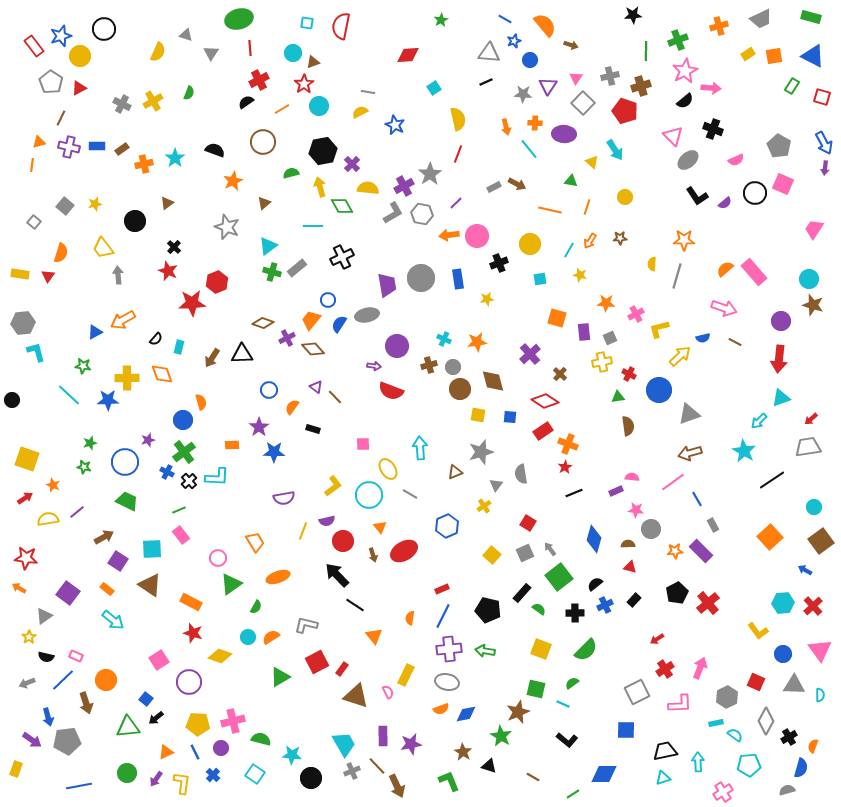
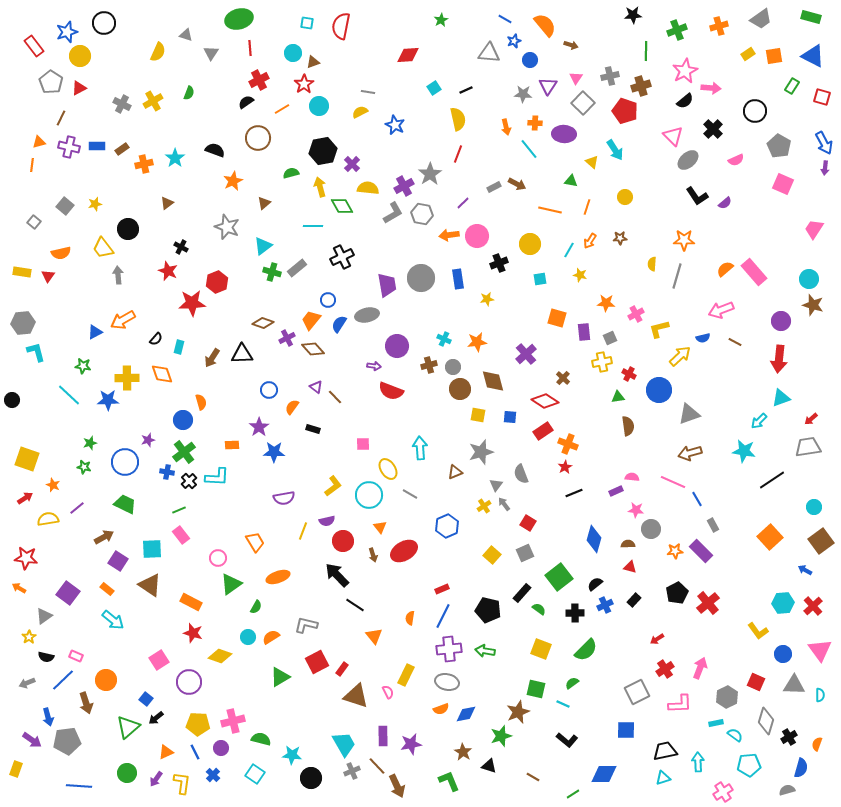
gray trapezoid at (761, 19): rotated 10 degrees counterclockwise
black circle at (104, 29): moved 6 px up
blue star at (61, 36): moved 6 px right, 4 px up
green cross at (678, 40): moved 1 px left, 10 px up
black line at (486, 82): moved 20 px left, 8 px down
black cross at (713, 129): rotated 24 degrees clockwise
brown circle at (263, 142): moved 5 px left, 4 px up
black circle at (755, 193): moved 82 px up
purple line at (456, 203): moved 7 px right
black circle at (135, 221): moved 7 px left, 8 px down
cyan triangle at (268, 246): moved 5 px left
black cross at (174, 247): moved 7 px right; rotated 16 degrees counterclockwise
orange semicircle at (61, 253): rotated 60 degrees clockwise
yellow rectangle at (20, 274): moved 2 px right, 2 px up
pink arrow at (724, 308): moved 3 px left, 2 px down; rotated 140 degrees clockwise
purple cross at (530, 354): moved 4 px left
brown cross at (560, 374): moved 3 px right, 4 px down
cyan star at (744, 451): rotated 20 degrees counterclockwise
blue cross at (167, 472): rotated 16 degrees counterclockwise
gray semicircle at (521, 474): rotated 12 degrees counterclockwise
pink line at (673, 482): rotated 60 degrees clockwise
green trapezoid at (127, 501): moved 2 px left, 3 px down
purple line at (77, 512): moved 4 px up
gray arrow at (550, 549): moved 46 px left, 45 px up
gray diamond at (766, 721): rotated 12 degrees counterclockwise
green triangle at (128, 727): rotated 35 degrees counterclockwise
green star at (501, 736): rotated 25 degrees clockwise
orange semicircle at (813, 746): moved 4 px right, 2 px up
blue line at (79, 786): rotated 15 degrees clockwise
